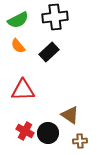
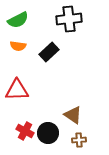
black cross: moved 14 px right, 2 px down
orange semicircle: rotated 42 degrees counterclockwise
red triangle: moved 6 px left
brown triangle: moved 3 px right
brown cross: moved 1 px left, 1 px up
